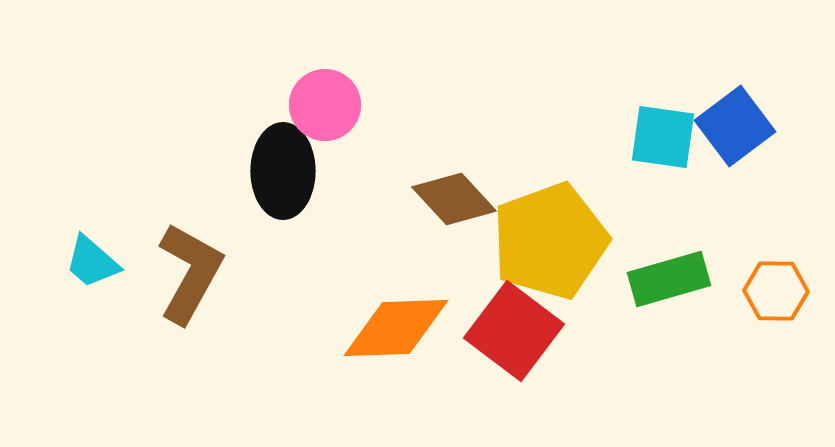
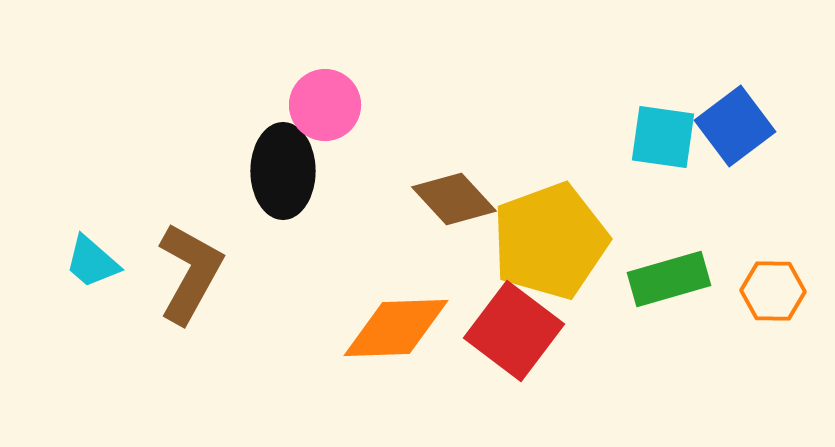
orange hexagon: moved 3 px left
